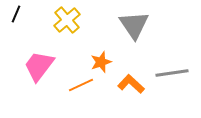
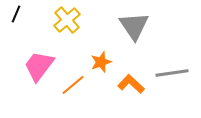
gray triangle: moved 1 px down
orange line: moved 8 px left; rotated 15 degrees counterclockwise
